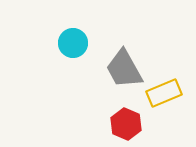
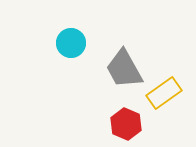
cyan circle: moved 2 px left
yellow rectangle: rotated 12 degrees counterclockwise
